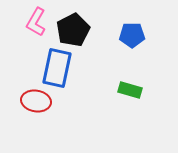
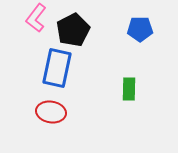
pink L-shape: moved 4 px up; rotated 8 degrees clockwise
blue pentagon: moved 8 px right, 6 px up
green rectangle: moved 1 px left, 1 px up; rotated 75 degrees clockwise
red ellipse: moved 15 px right, 11 px down
